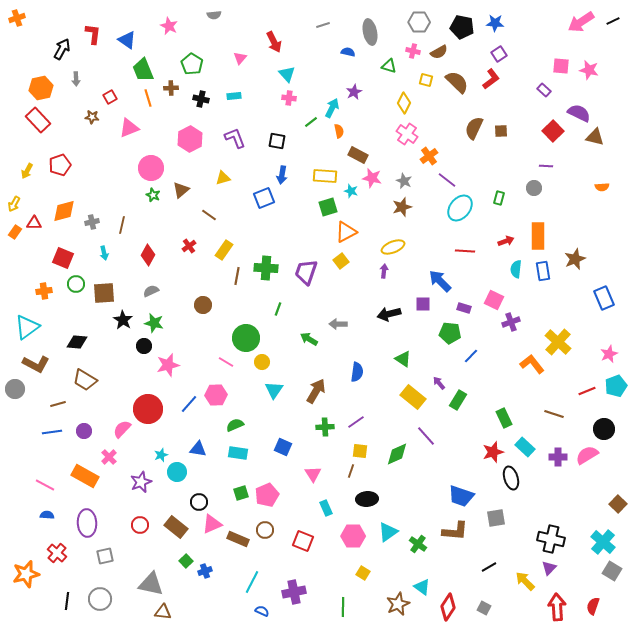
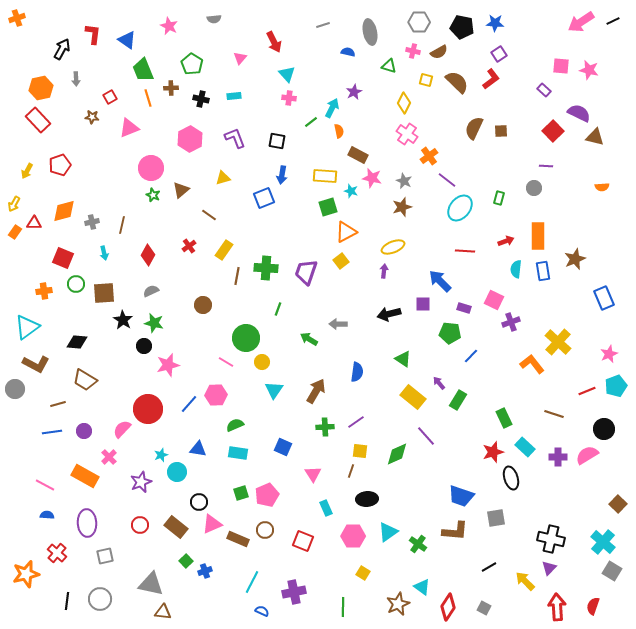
gray semicircle at (214, 15): moved 4 px down
